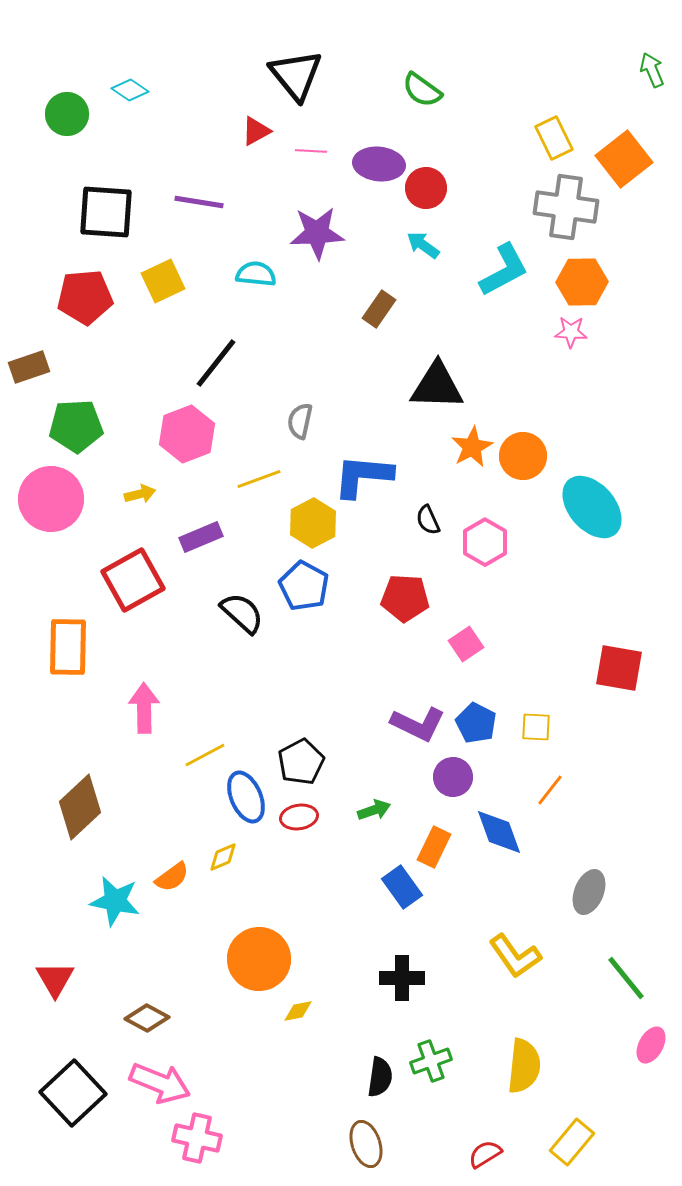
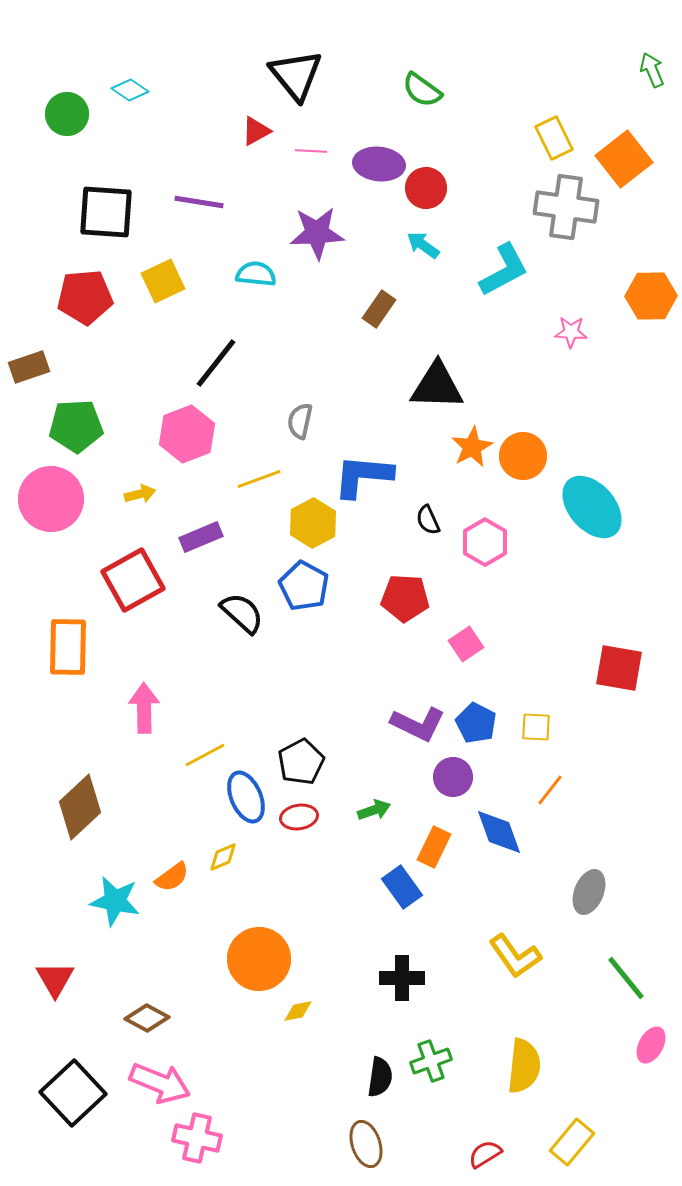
orange hexagon at (582, 282): moved 69 px right, 14 px down
